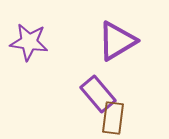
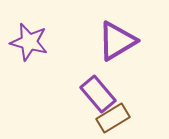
purple star: rotated 6 degrees clockwise
brown rectangle: rotated 52 degrees clockwise
